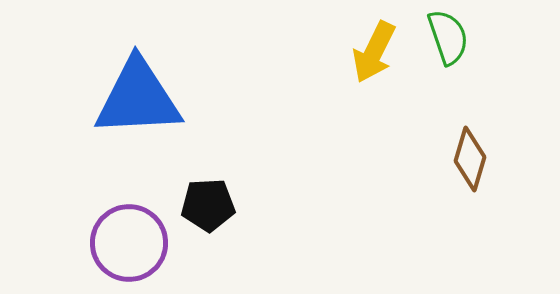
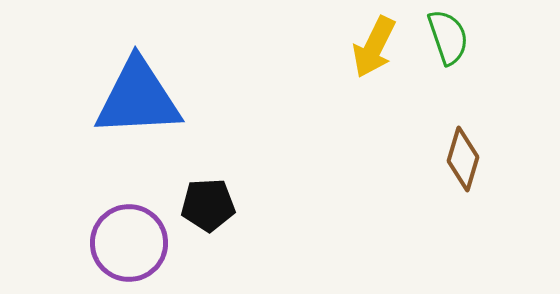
yellow arrow: moved 5 px up
brown diamond: moved 7 px left
